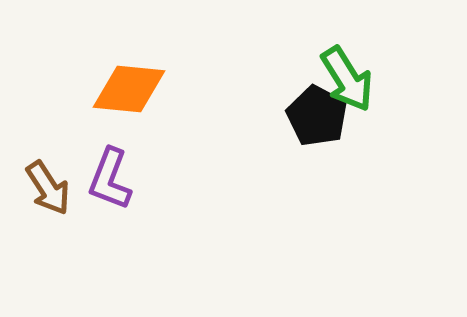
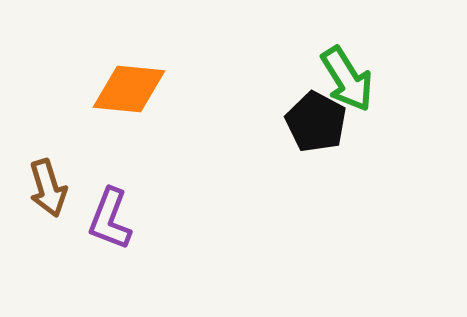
black pentagon: moved 1 px left, 6 px down
purple L-shape: moved 40 px down
brown arrow: rotated 16 degrees clockwise
